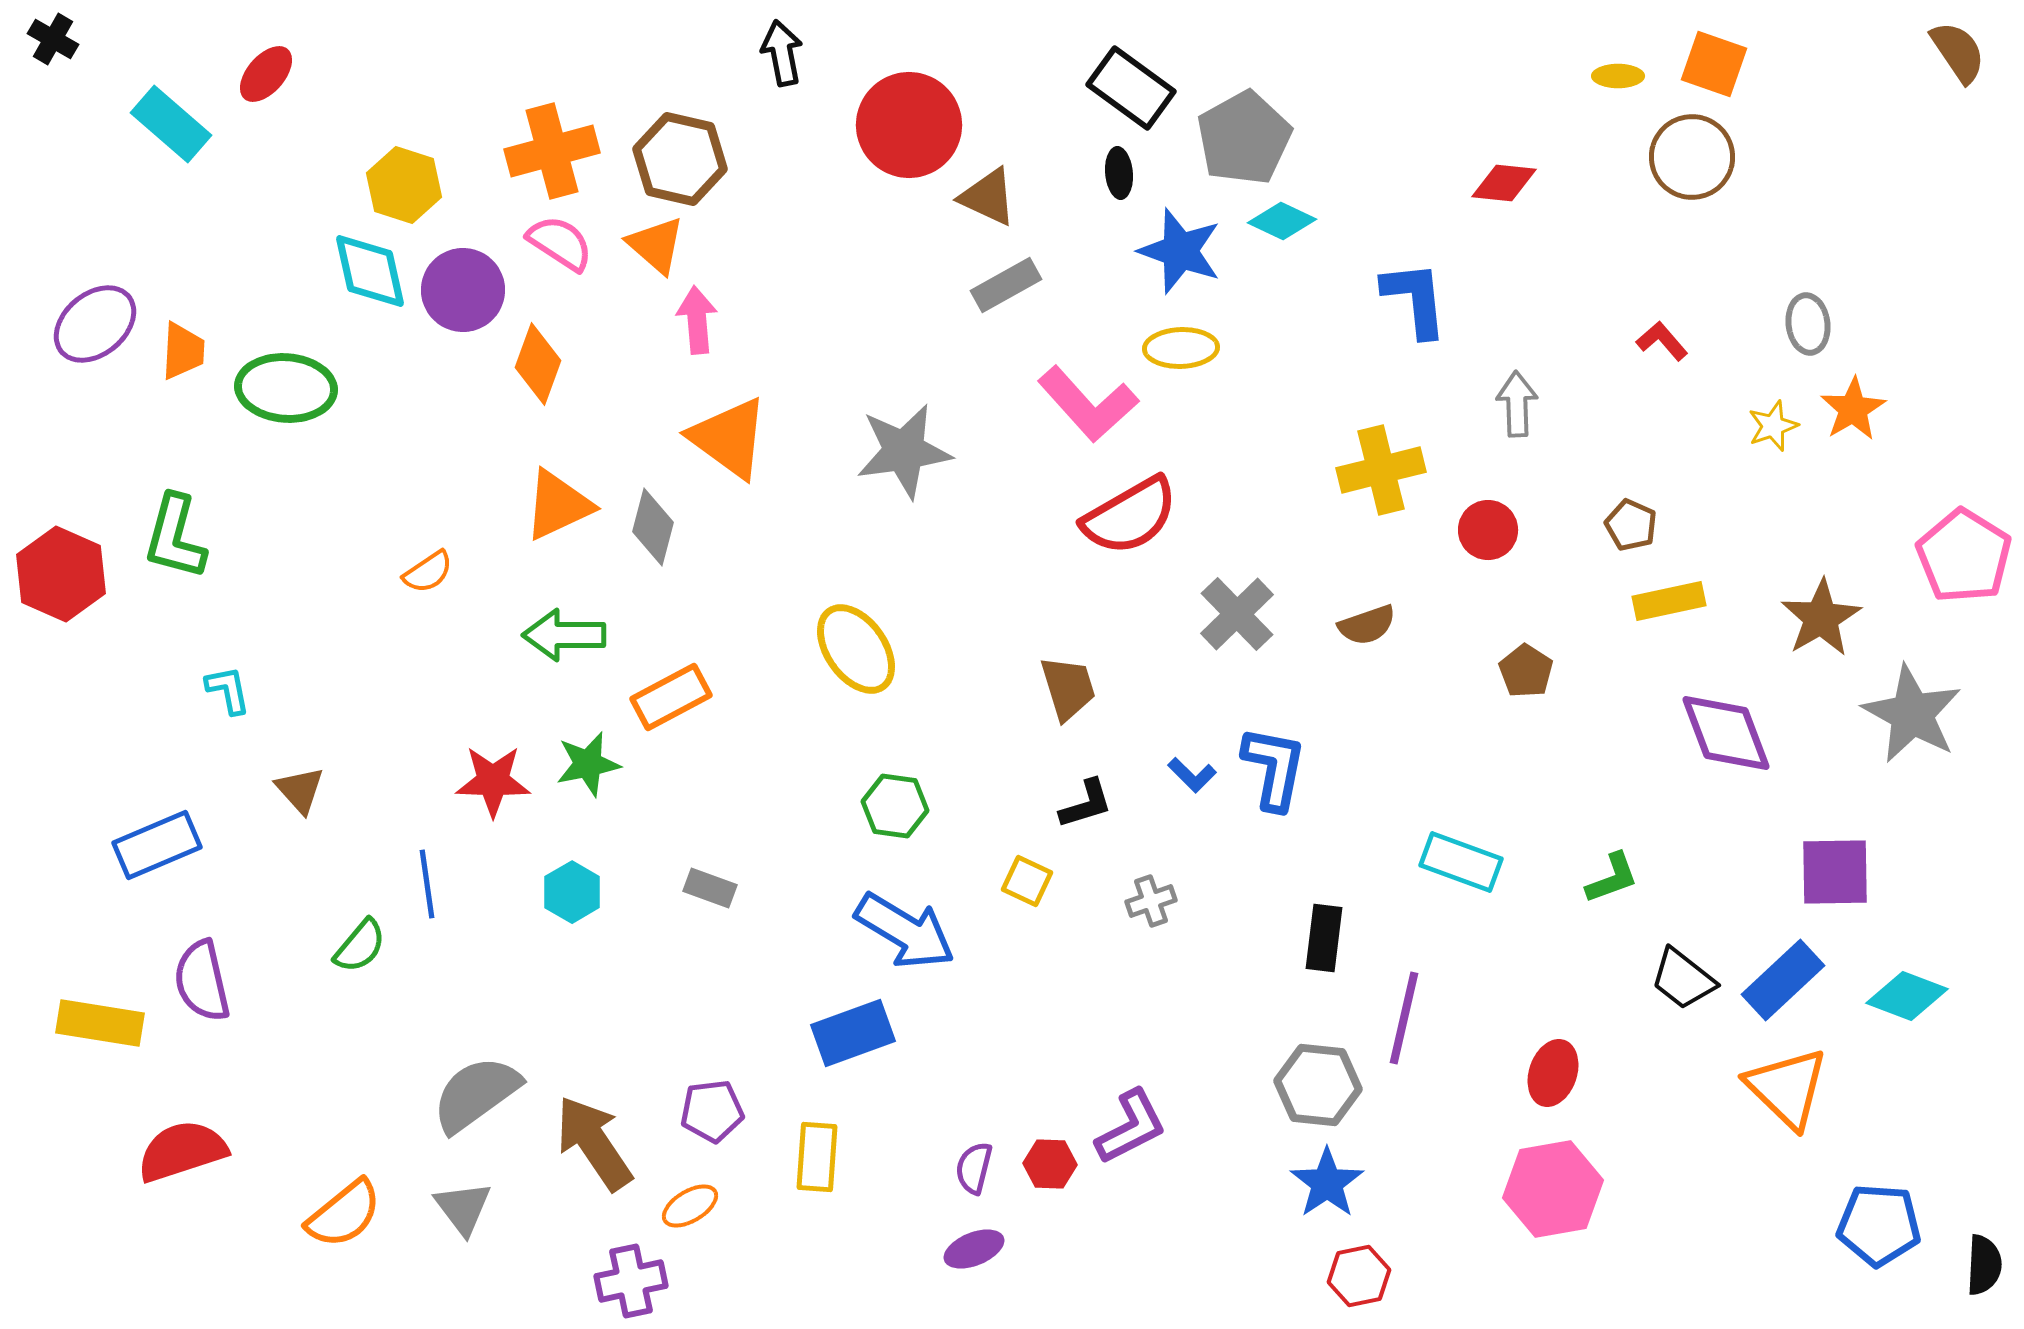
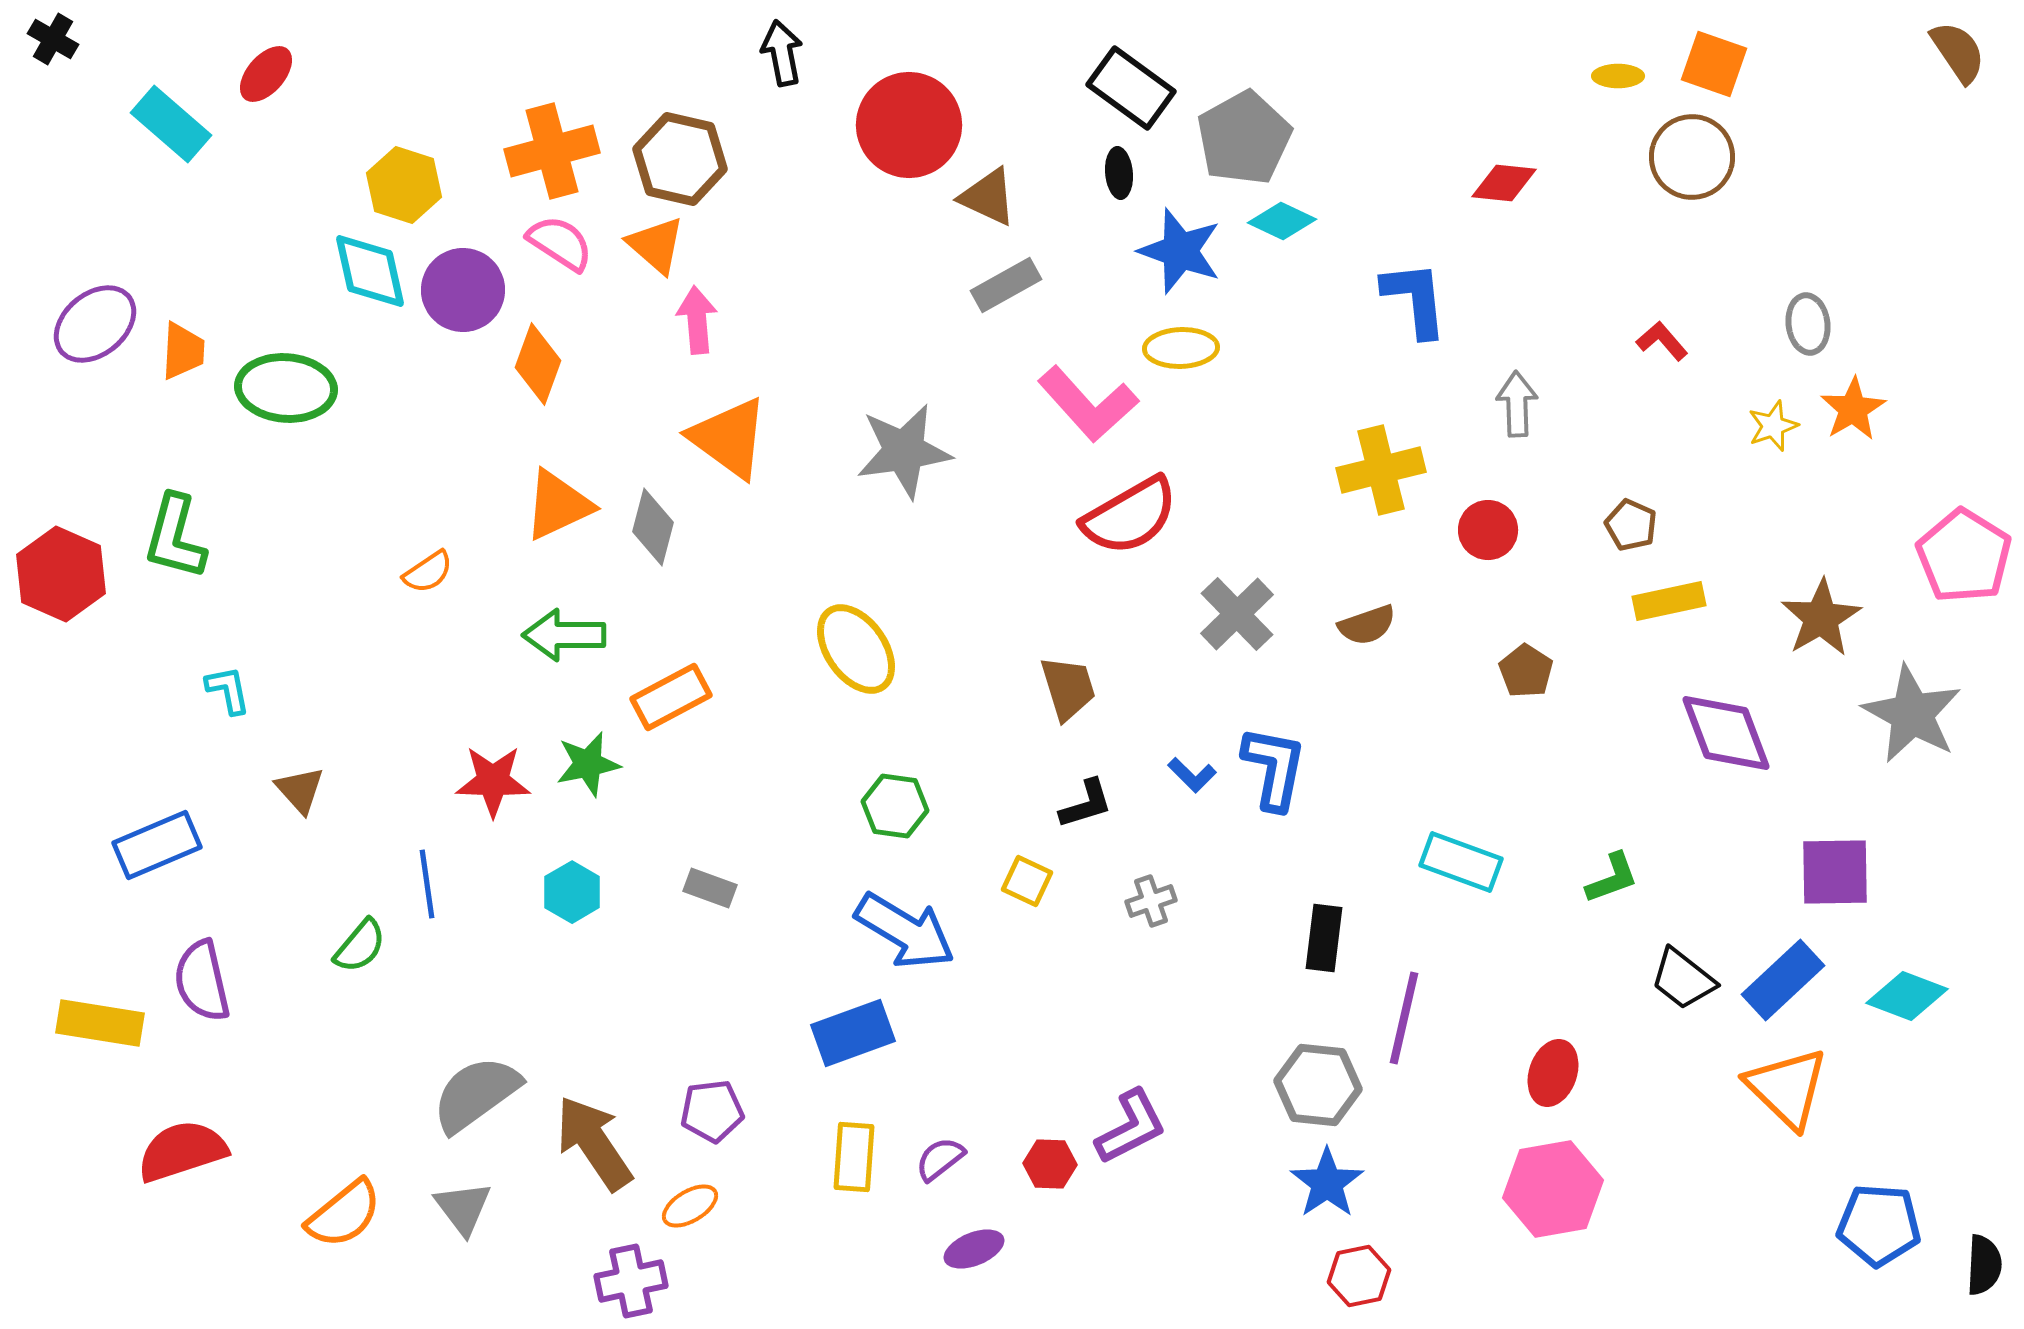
yellow rectangle at (817, 1157): moved 37 px right
purple semicircle at (974, 1168): moved 34 px left, 9 px up; rotated 38 degrees clockwise
